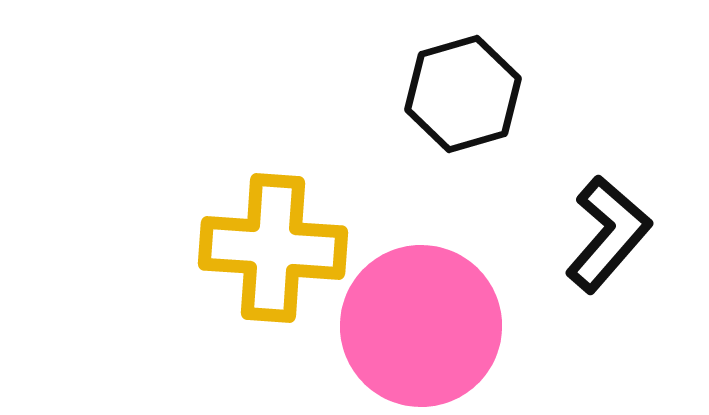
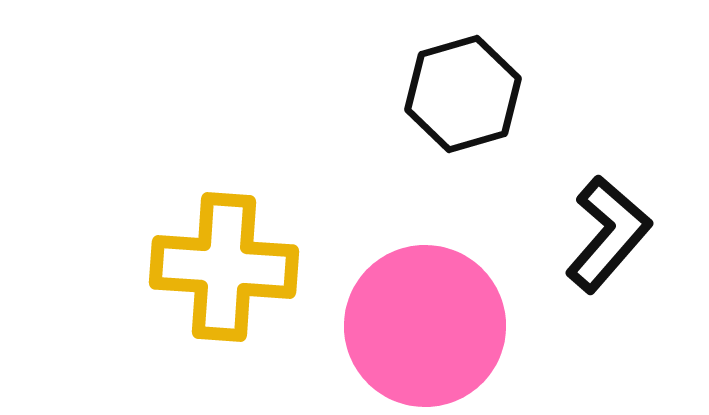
yellow cross: moved 49 px left, 19 px down
pink circle: moved 4 px right
